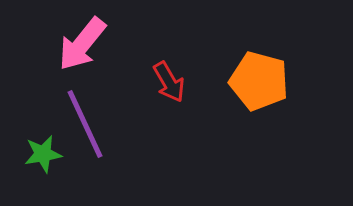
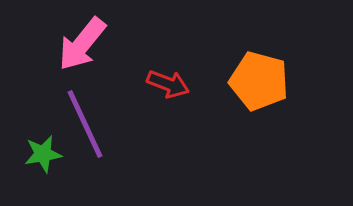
red arrow: moved 1 px left, 2 px down; rotated 39 degrees counterclockwise
